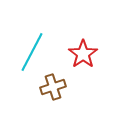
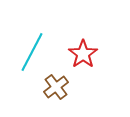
brown cross: moved 3 px right; rotated 20 degrees counterclockwise
